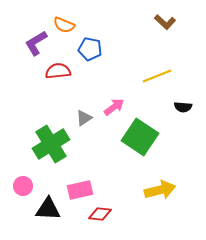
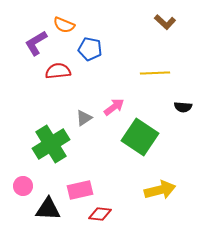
yellow line: moved 2 px left, 3 px up; rotated 20 degrees clockwise
